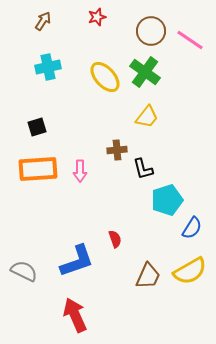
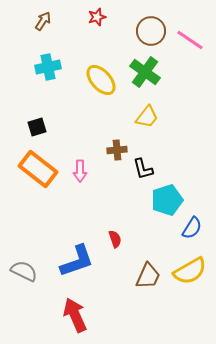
yellow ellipse: moved 4 px left, 3 px down
orange rectangle: rotated 42 degrees clockwise
